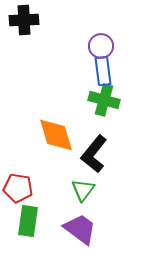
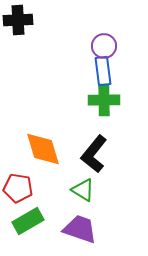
black cross: moved 6 px left
purple circle: moved 3 px right
green cross: rotated 16 degrees counterclockwise
orange diamond: moved 13 px left, 14 px down
green triangle: rotated 35 degrees counterclockwise
green rectangle: rotated 52 degrees clockwise
purple trapezoid: rotated 18 degrees counterclockwise
